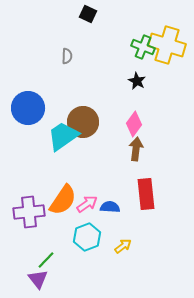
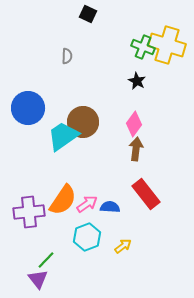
red rectangle: rotated 32 degrees counterclockwise
